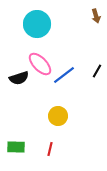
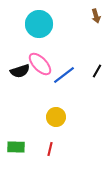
cyan circle: moved 2 px right
black semicircle: moved 1 px right, 7 px up
yellow circle: moved 2 px left, 1 px down
